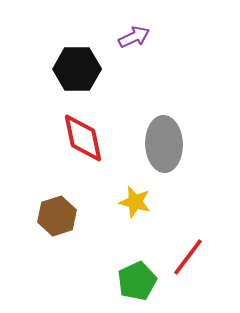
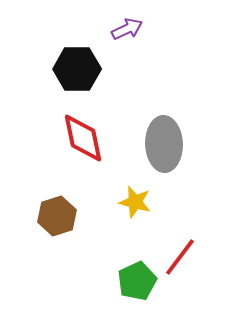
purple arrow: moved 7 px left, 8 px up
red line: moved 8 px left
